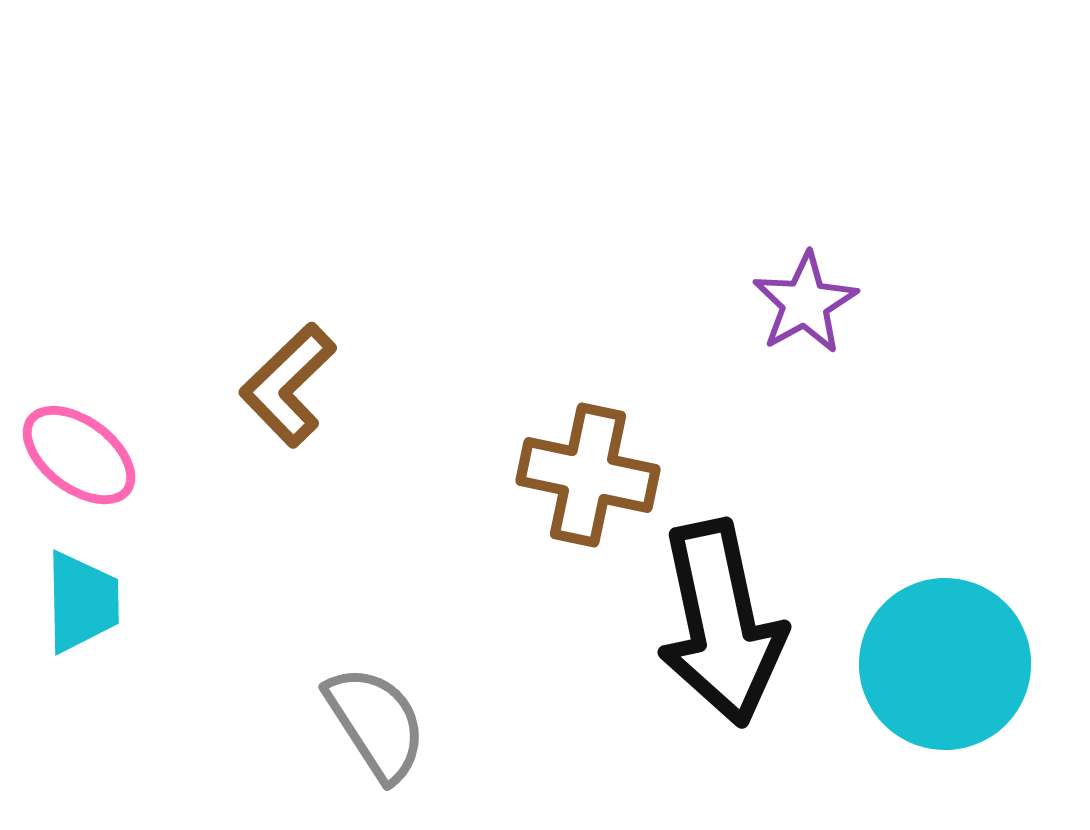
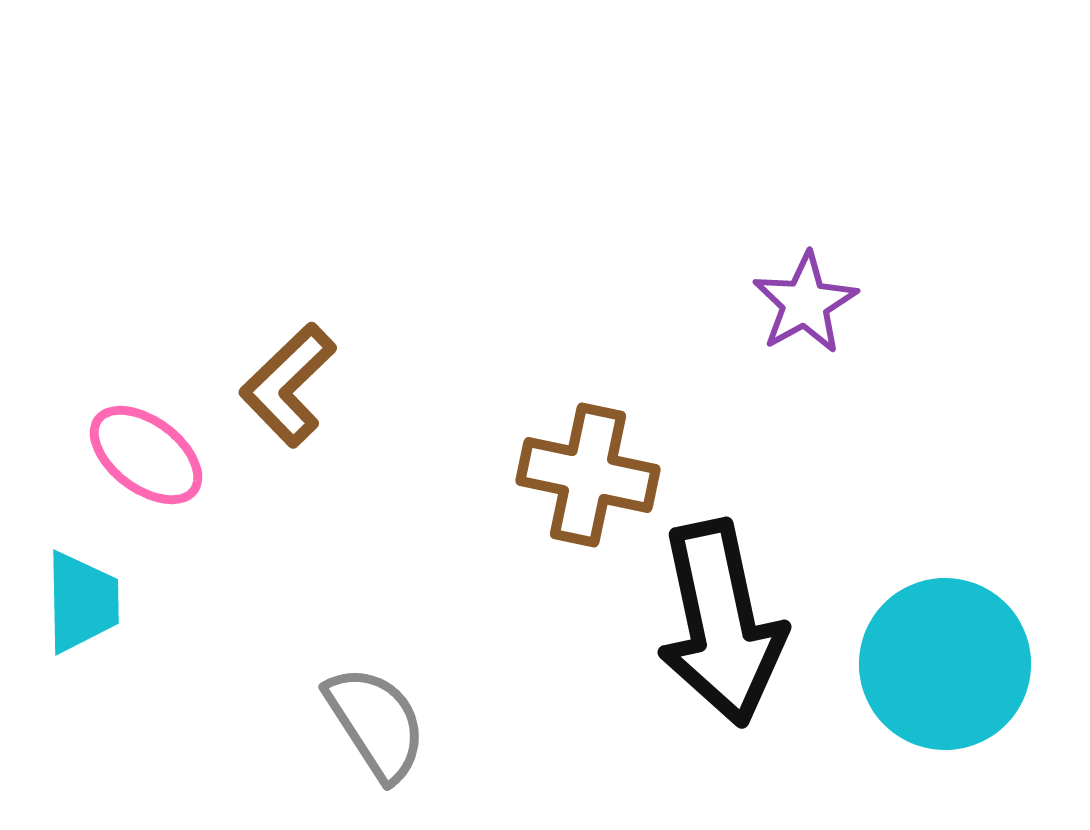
pink ellipse: moved 67 px right
